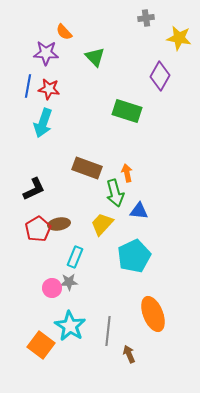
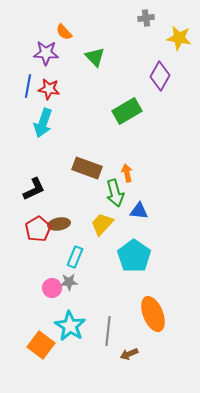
green rectangle: rotated 48 degrees counterclockwise
cyan pentagon: rotated 12 degrees counterclockwise
brown arrow: rotated 90 degrees counterclockwise
